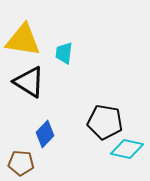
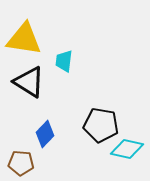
yellow triangle: moved 1 px right, 1 px up
cyan trapezoid: moved 8 px down
black pentagon: moved 4 px left, 3 px down
